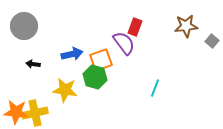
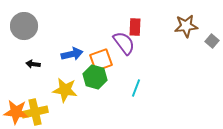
red rectangle: rotated 18 degrees counterclockwise
cyan line: moved 19 px left
yellow cross: moved 1 px up
